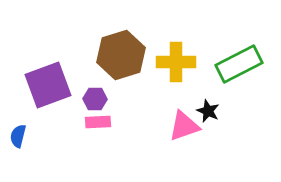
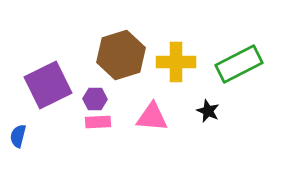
purple square: rotated 6 degrees counterclockwise
pink triangle: moved 32 px left, 9 px up; rotated 24 degrees clockwise
